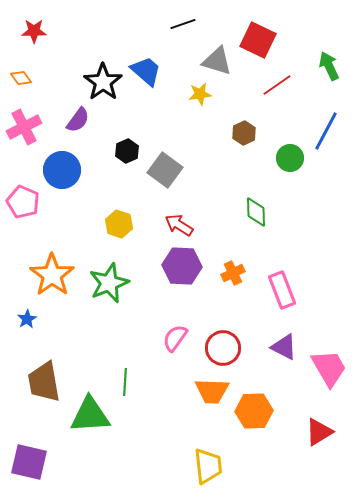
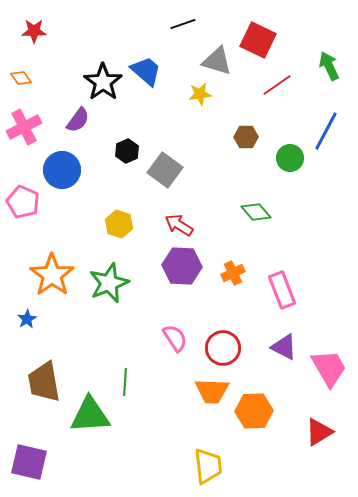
brown hexagon: moved 2 px right, 4 px down; rotated 25 degrees clockwise
green diamond: rotated 40 degrees counterclockwise
pink semicircle: rotated 112 degrees clockwise
